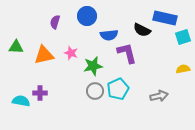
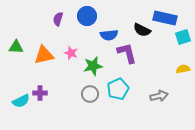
purple semicircle: moved 3 px right, 3 px up
gray circle: moved 5 px left, 3 px down
cyan semicircle: rotated 144 degrees clockwise
